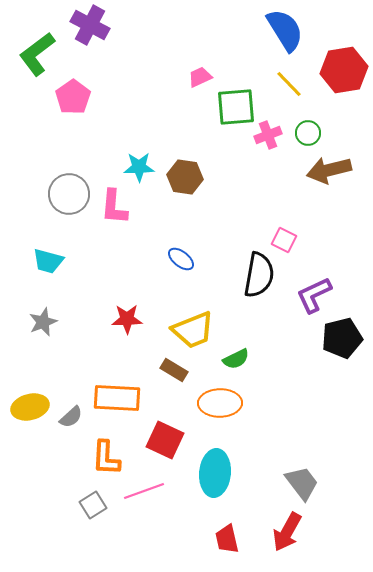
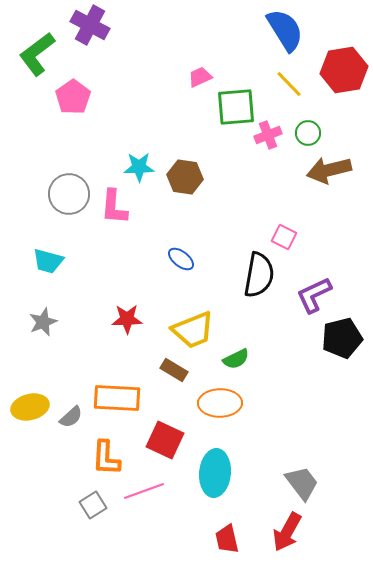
pink square: moved 3 px up
